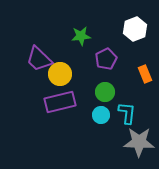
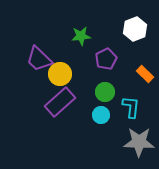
orange rectangle: rotated 24 degrees counterclockwise
purple rectangle: rotated 28 degrees counterclockwise
cyan L-shape: moved 4 px right, 6 px up
